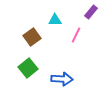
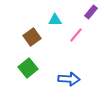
pink line: rotated 14 degrees clockwise
blue arrow: moved 7 px right
